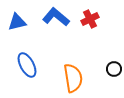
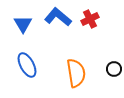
blue L-shape: moved 2 px right
blue triangle: moved 6 px right, 2 px down; rotated 48 degrees counterclockwise
orange semicircle: moved 3 px right, 5 px up
